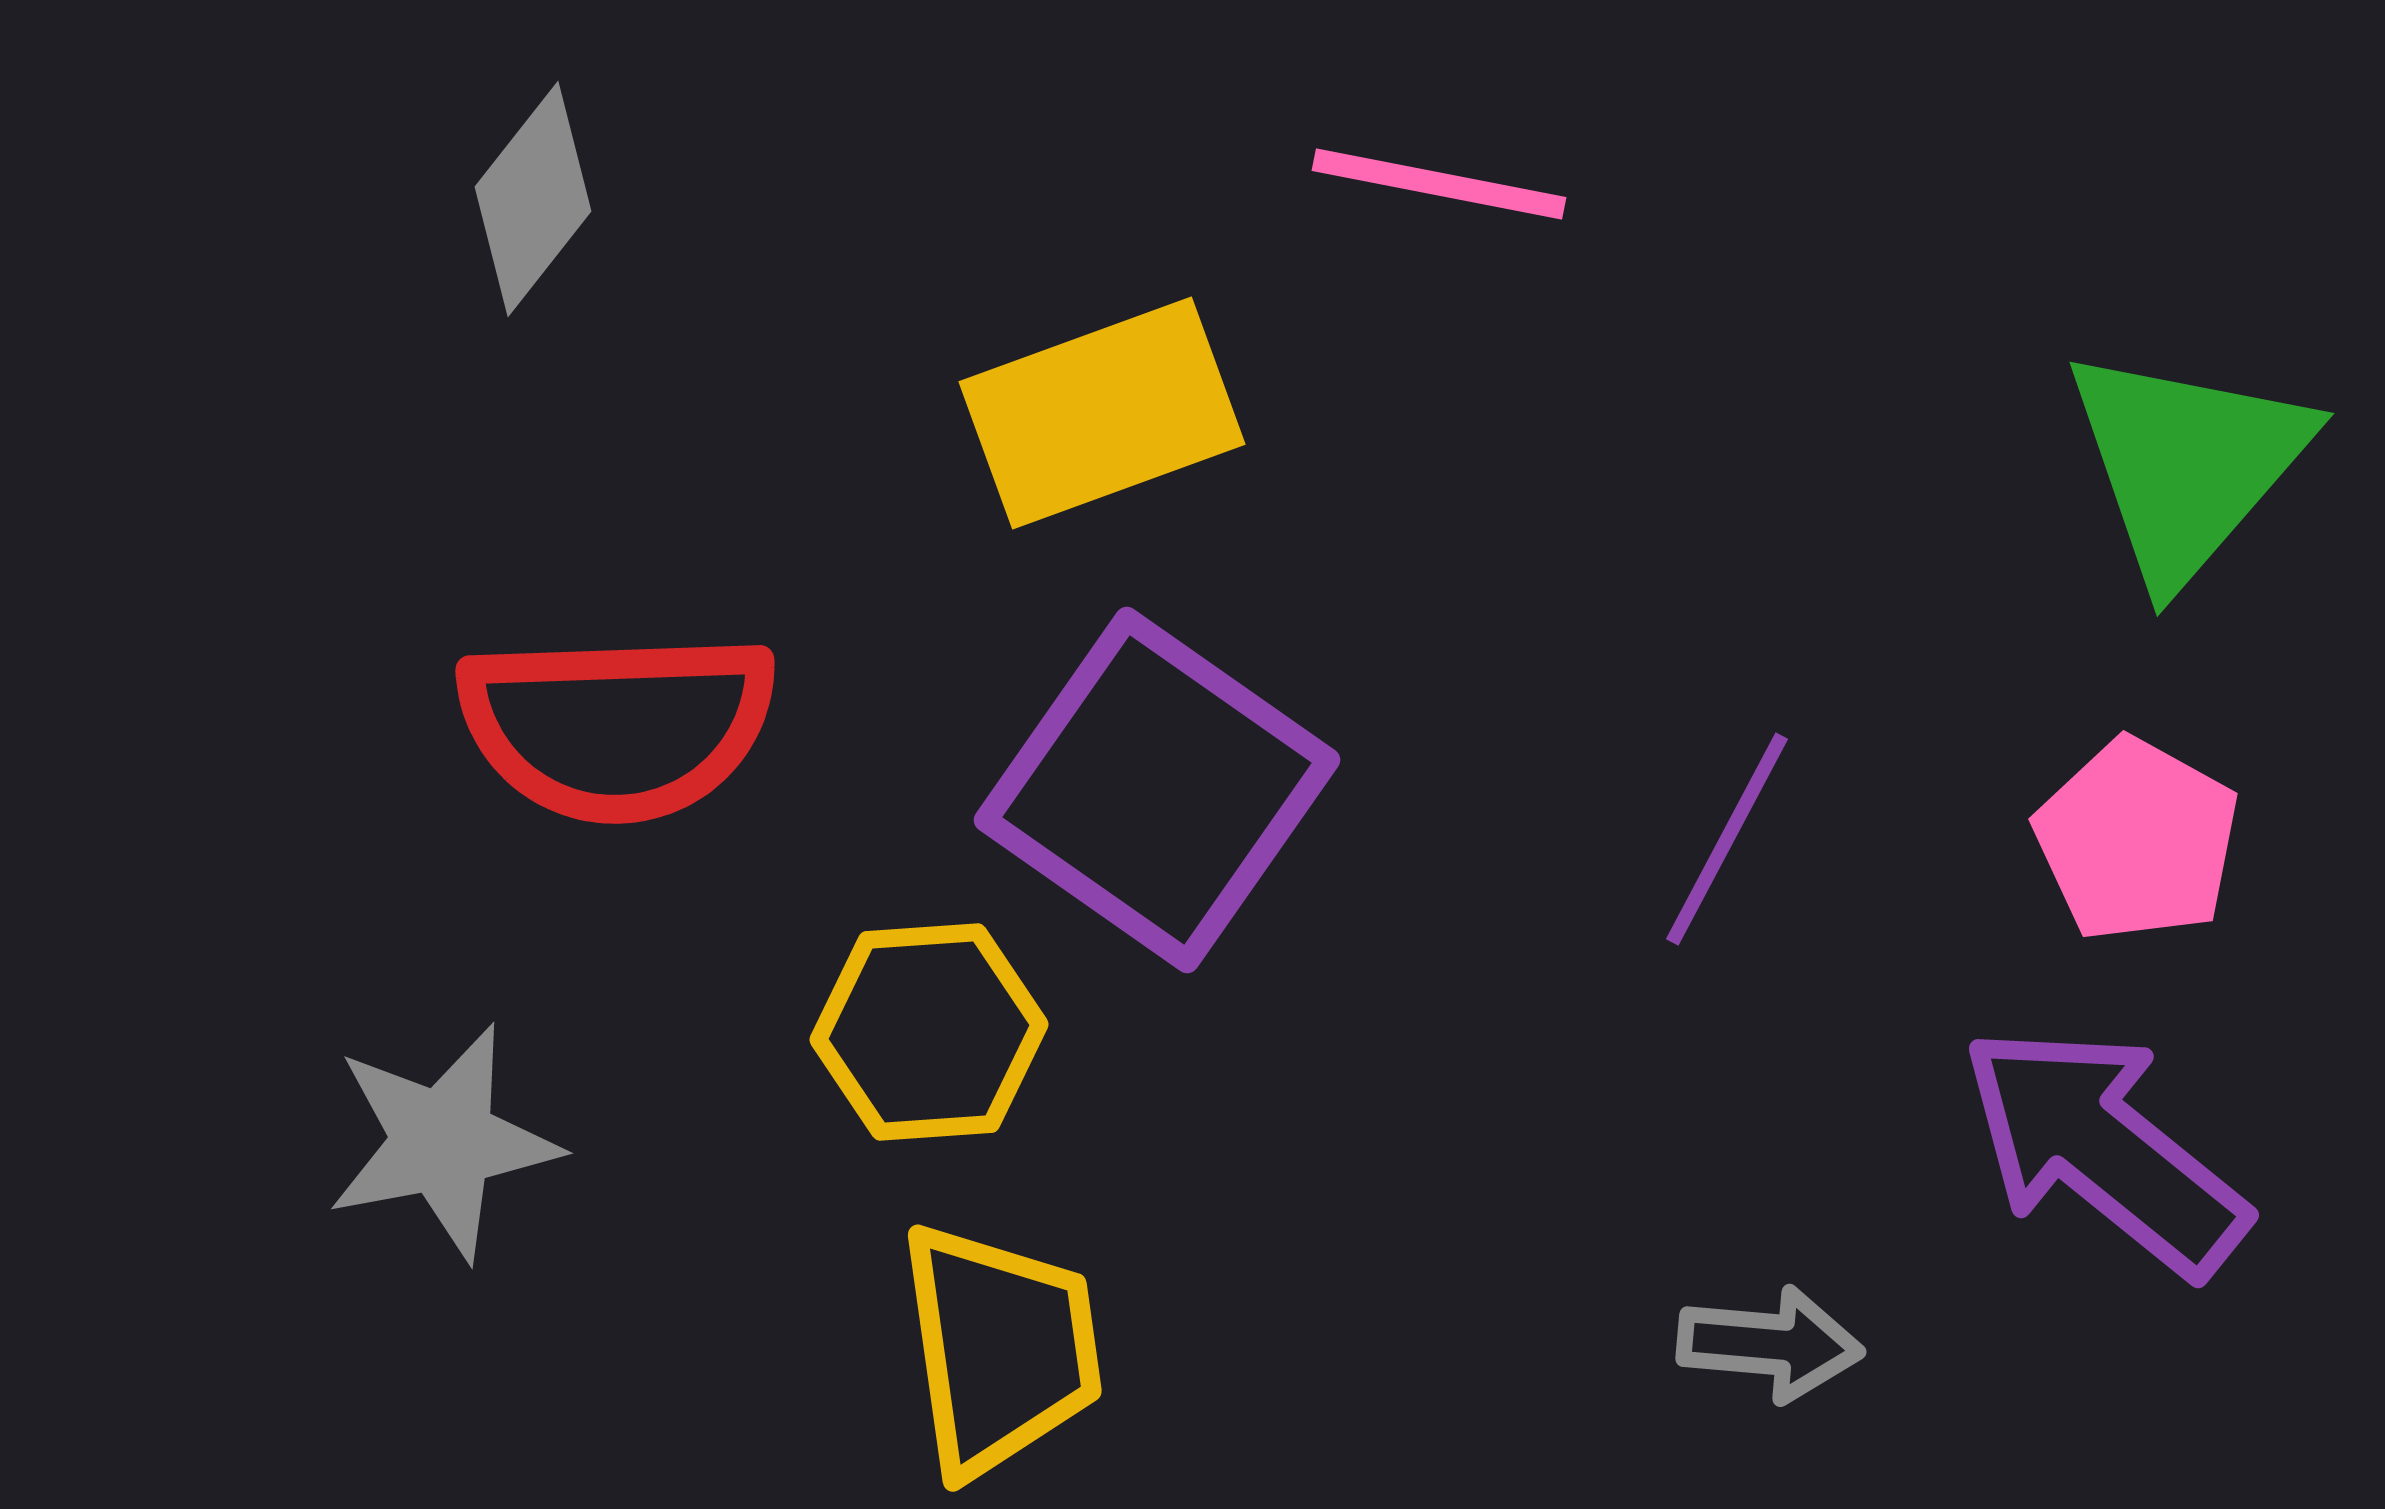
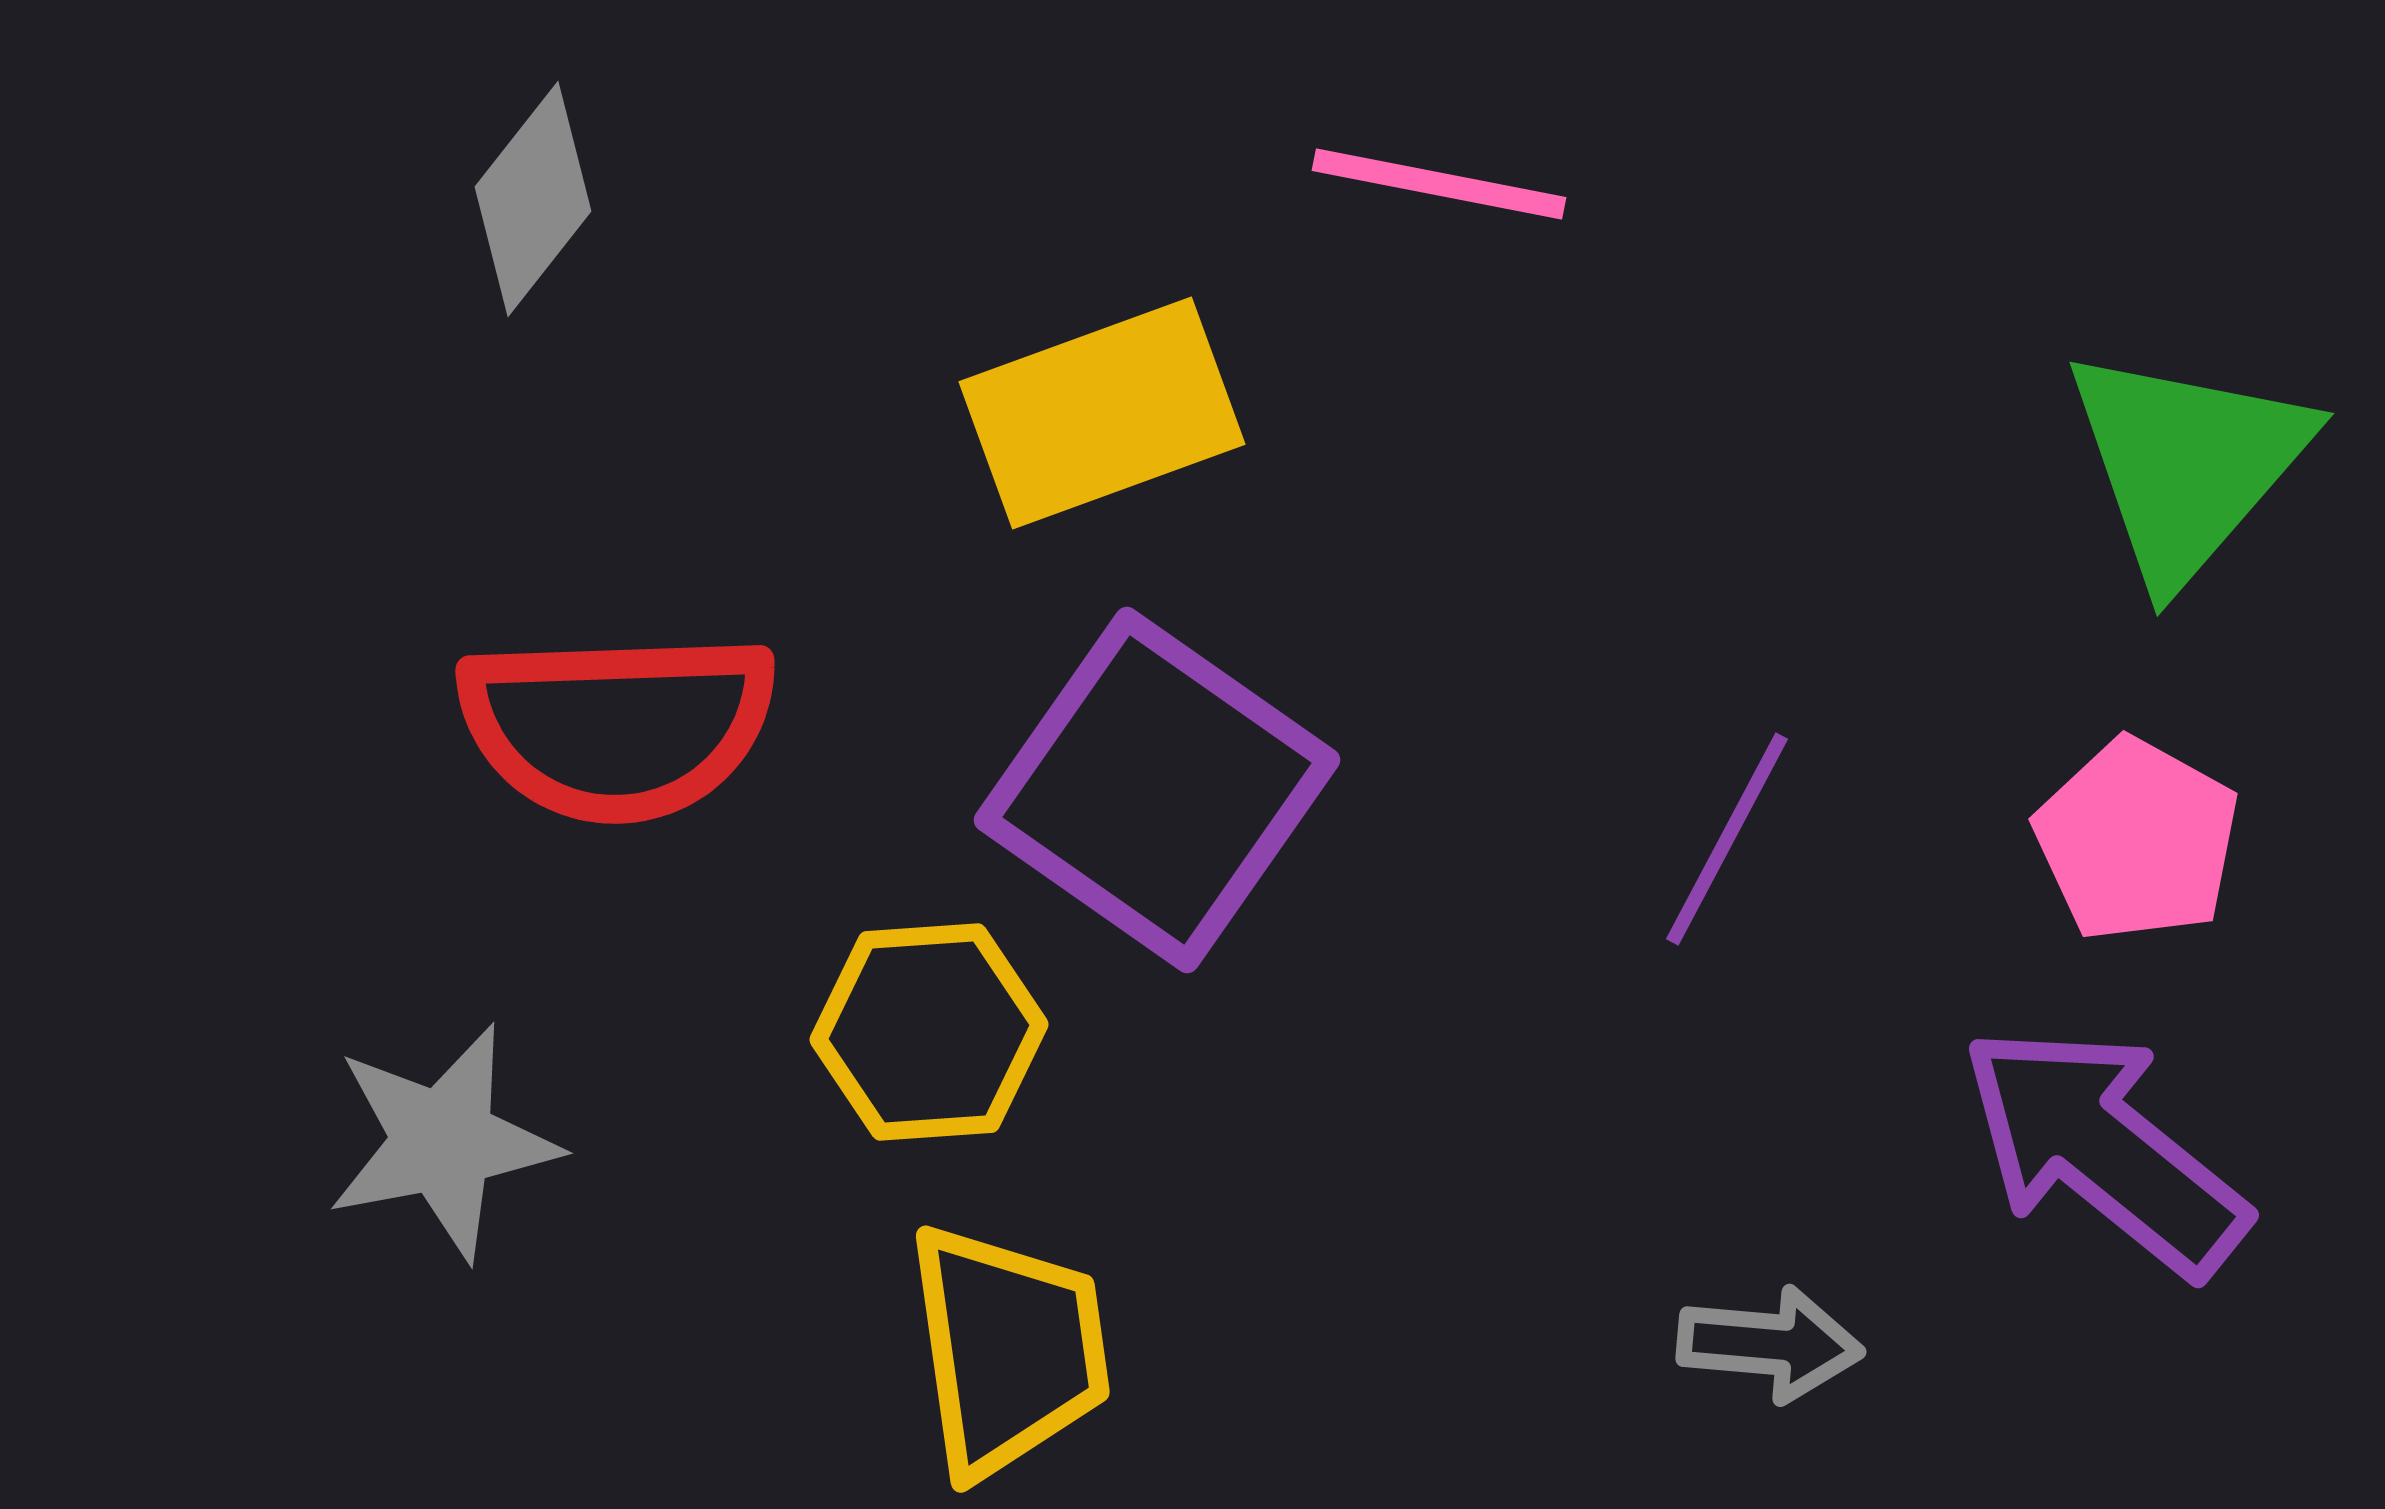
yellow trapezoid: moved 8 px right, 1 px down
